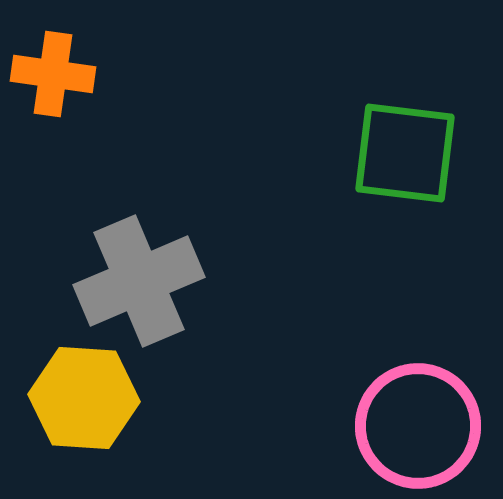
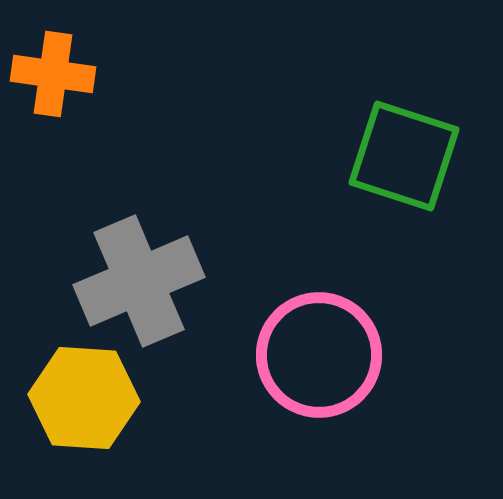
green square: moved 1 px left, 3 px down; rotated 11 degrees clockwise
pink circle: moved 99 px left, 71 px up
